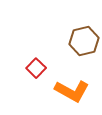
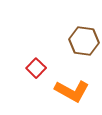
brown hexagon: rotated 20 degrees clockwise
